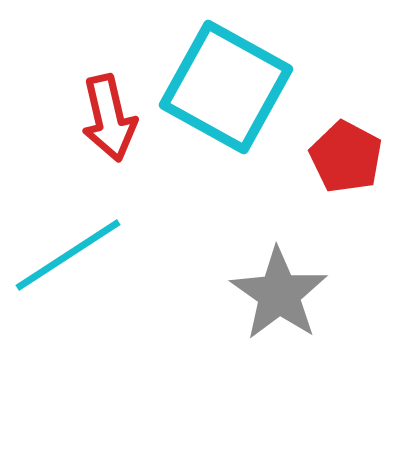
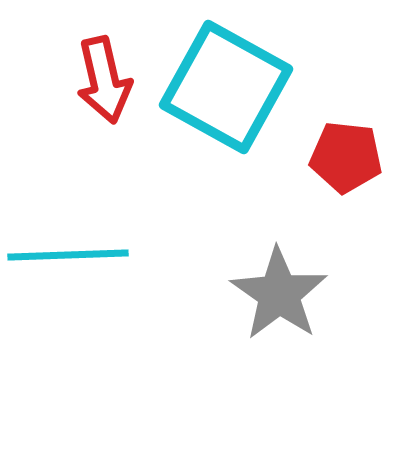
red arrow: moved 5 px left, 38 px up
red pentagon: rotated 22 degrees counterclockwise
cyan line: rotated 31 degrees clockwise
